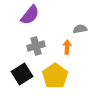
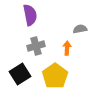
purple semicircle: rotated 50 degrees counterclockwise
orange arrow: moved 1 px down
black square: moved 2 px left
